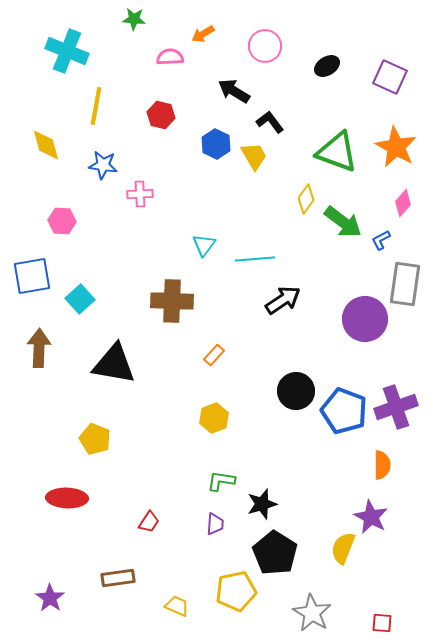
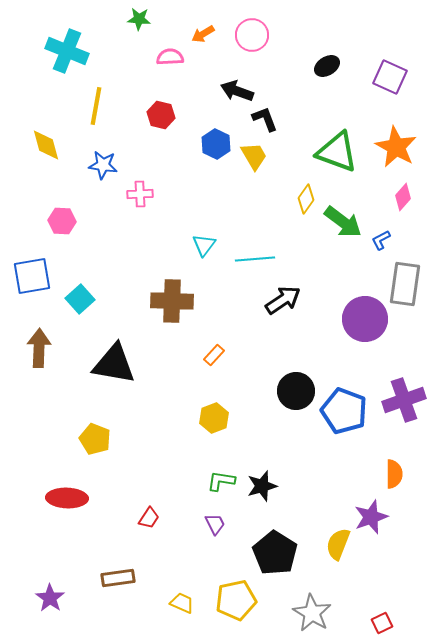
green star at (134, 19): moved 5 px right
pink circle at (265, 46): moved 13 px left, 11 px up
black arrow at (234, 91): moved 3 px right; rotated 12 degrees counterclockwise
black L-shape at (270, 122): moved 5 px left, 3 px up; rotated 16 degrees clockwise
pink diamond at (403, 203): moved 6 px up
purple cross at (396, 407): moved 8 px right, 7 px up
orange semicircle at (382, 465): moved 12 px right, 9 px down
black star at (262, 504): moved 18 px up
purple star at (371, 517): rotated 24 degrees clockwise
red trapezoid at (149, 522): moved 4 px up
purple trapezoid at (215, 524): rotated 30 degrees counterclockwise
yellow semicircle at (343, 548): moved 5 px left, 4 px up
yellow pentagon at (236, 591): moved 9 px down
yellow trapezoid at (177, 606): moved 5 px right, 3 px up
red square at (382, 623): rotated 30 degrees counterclockwise
